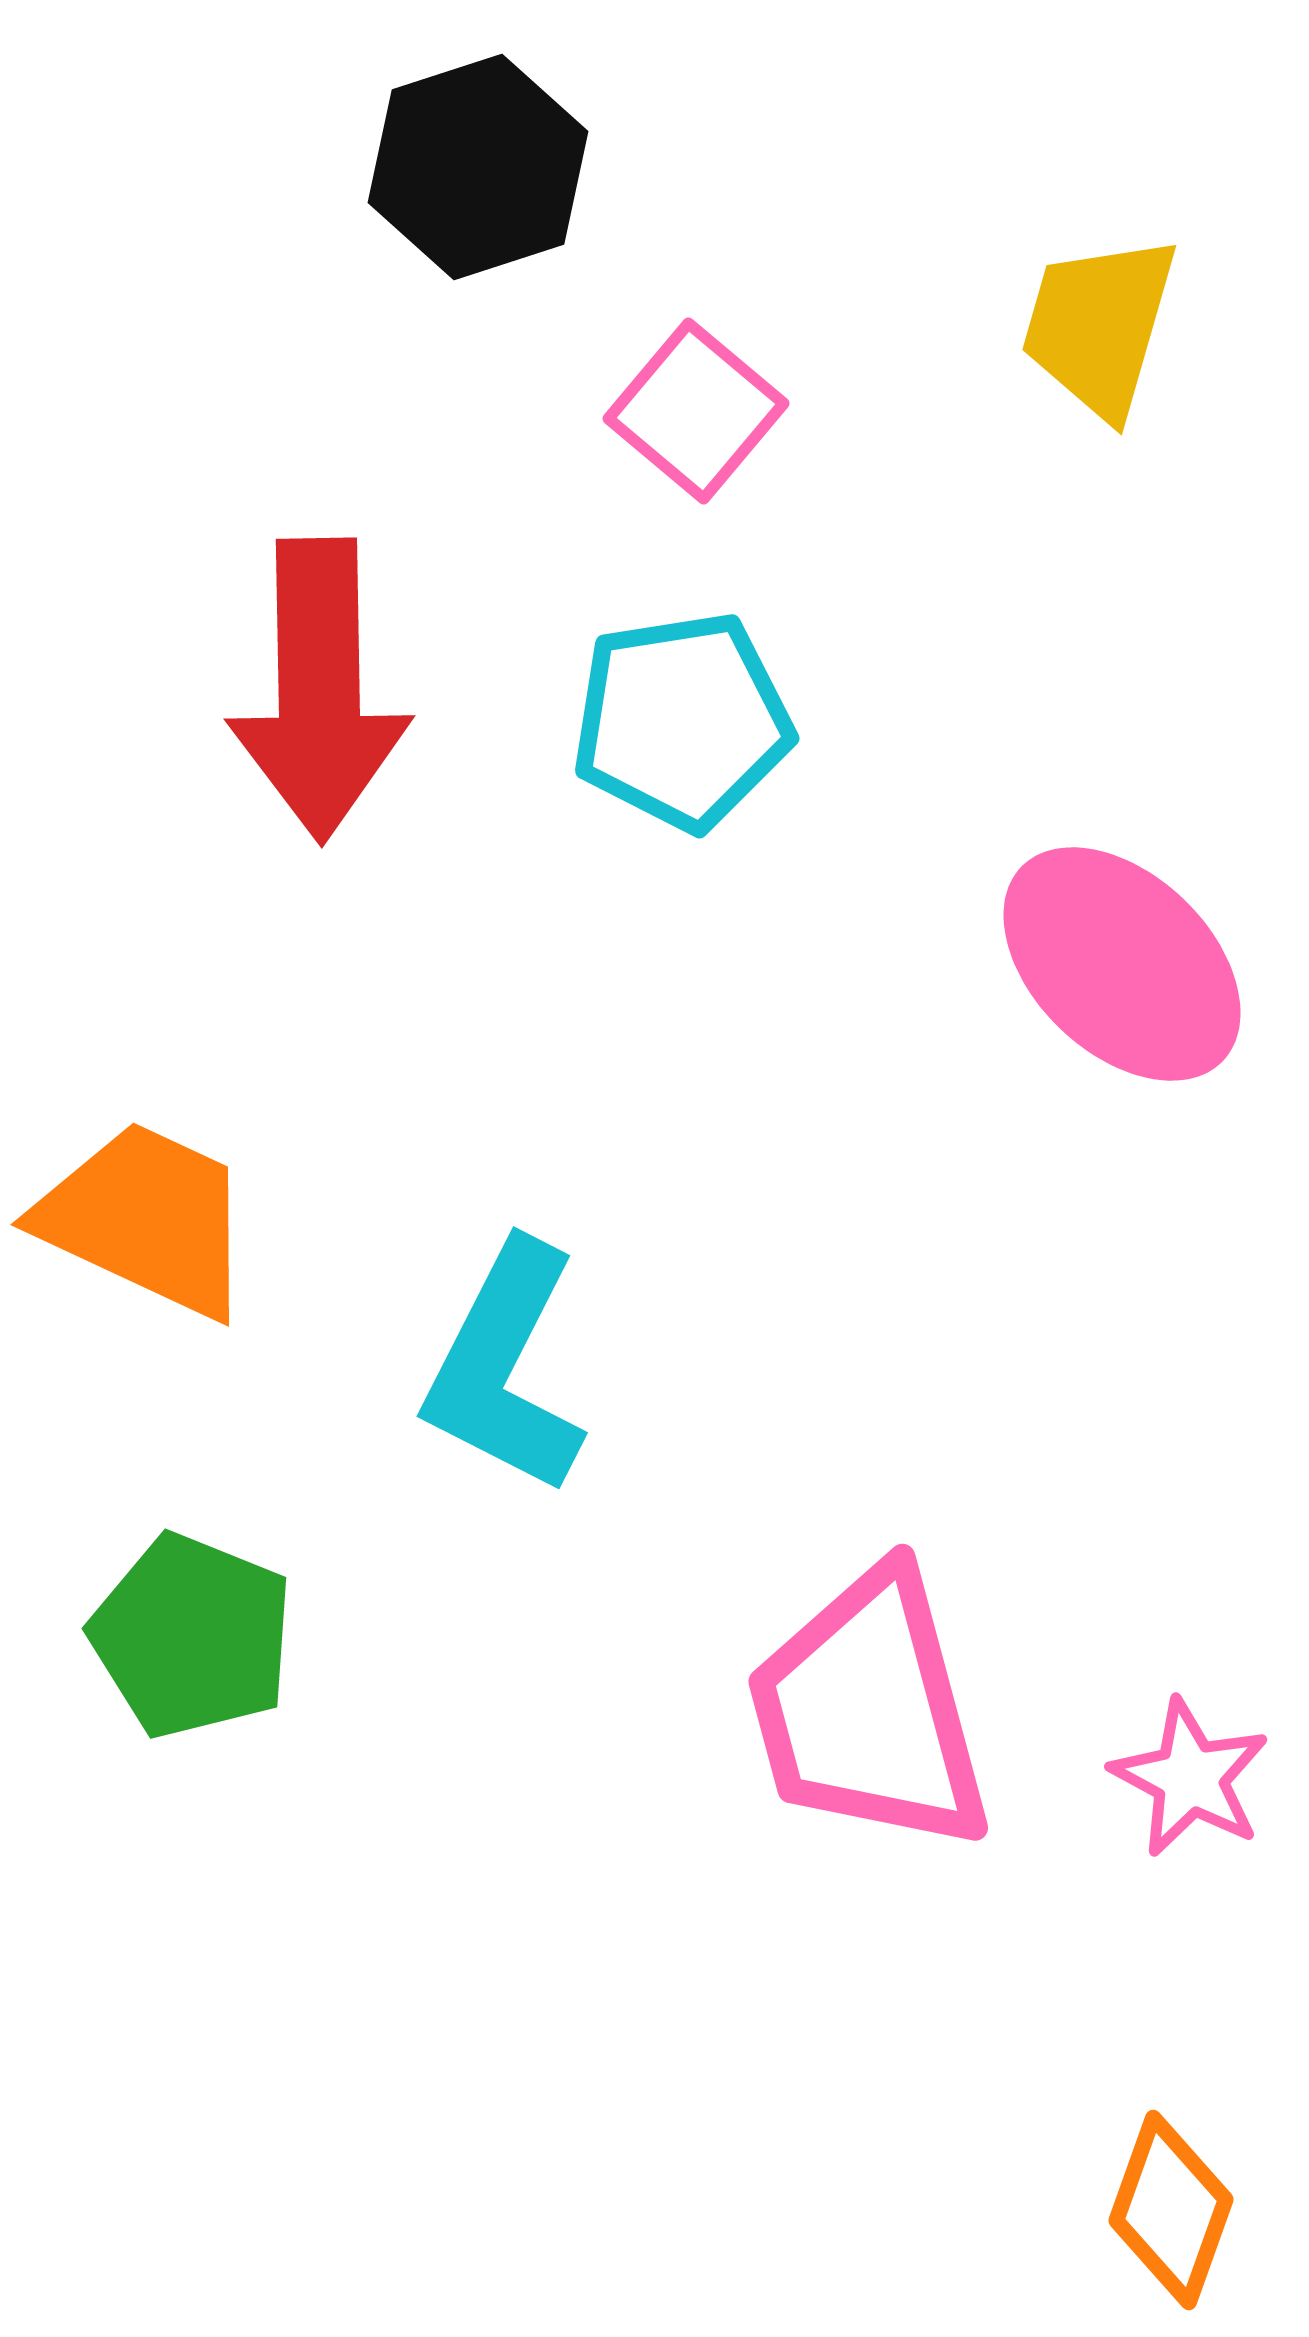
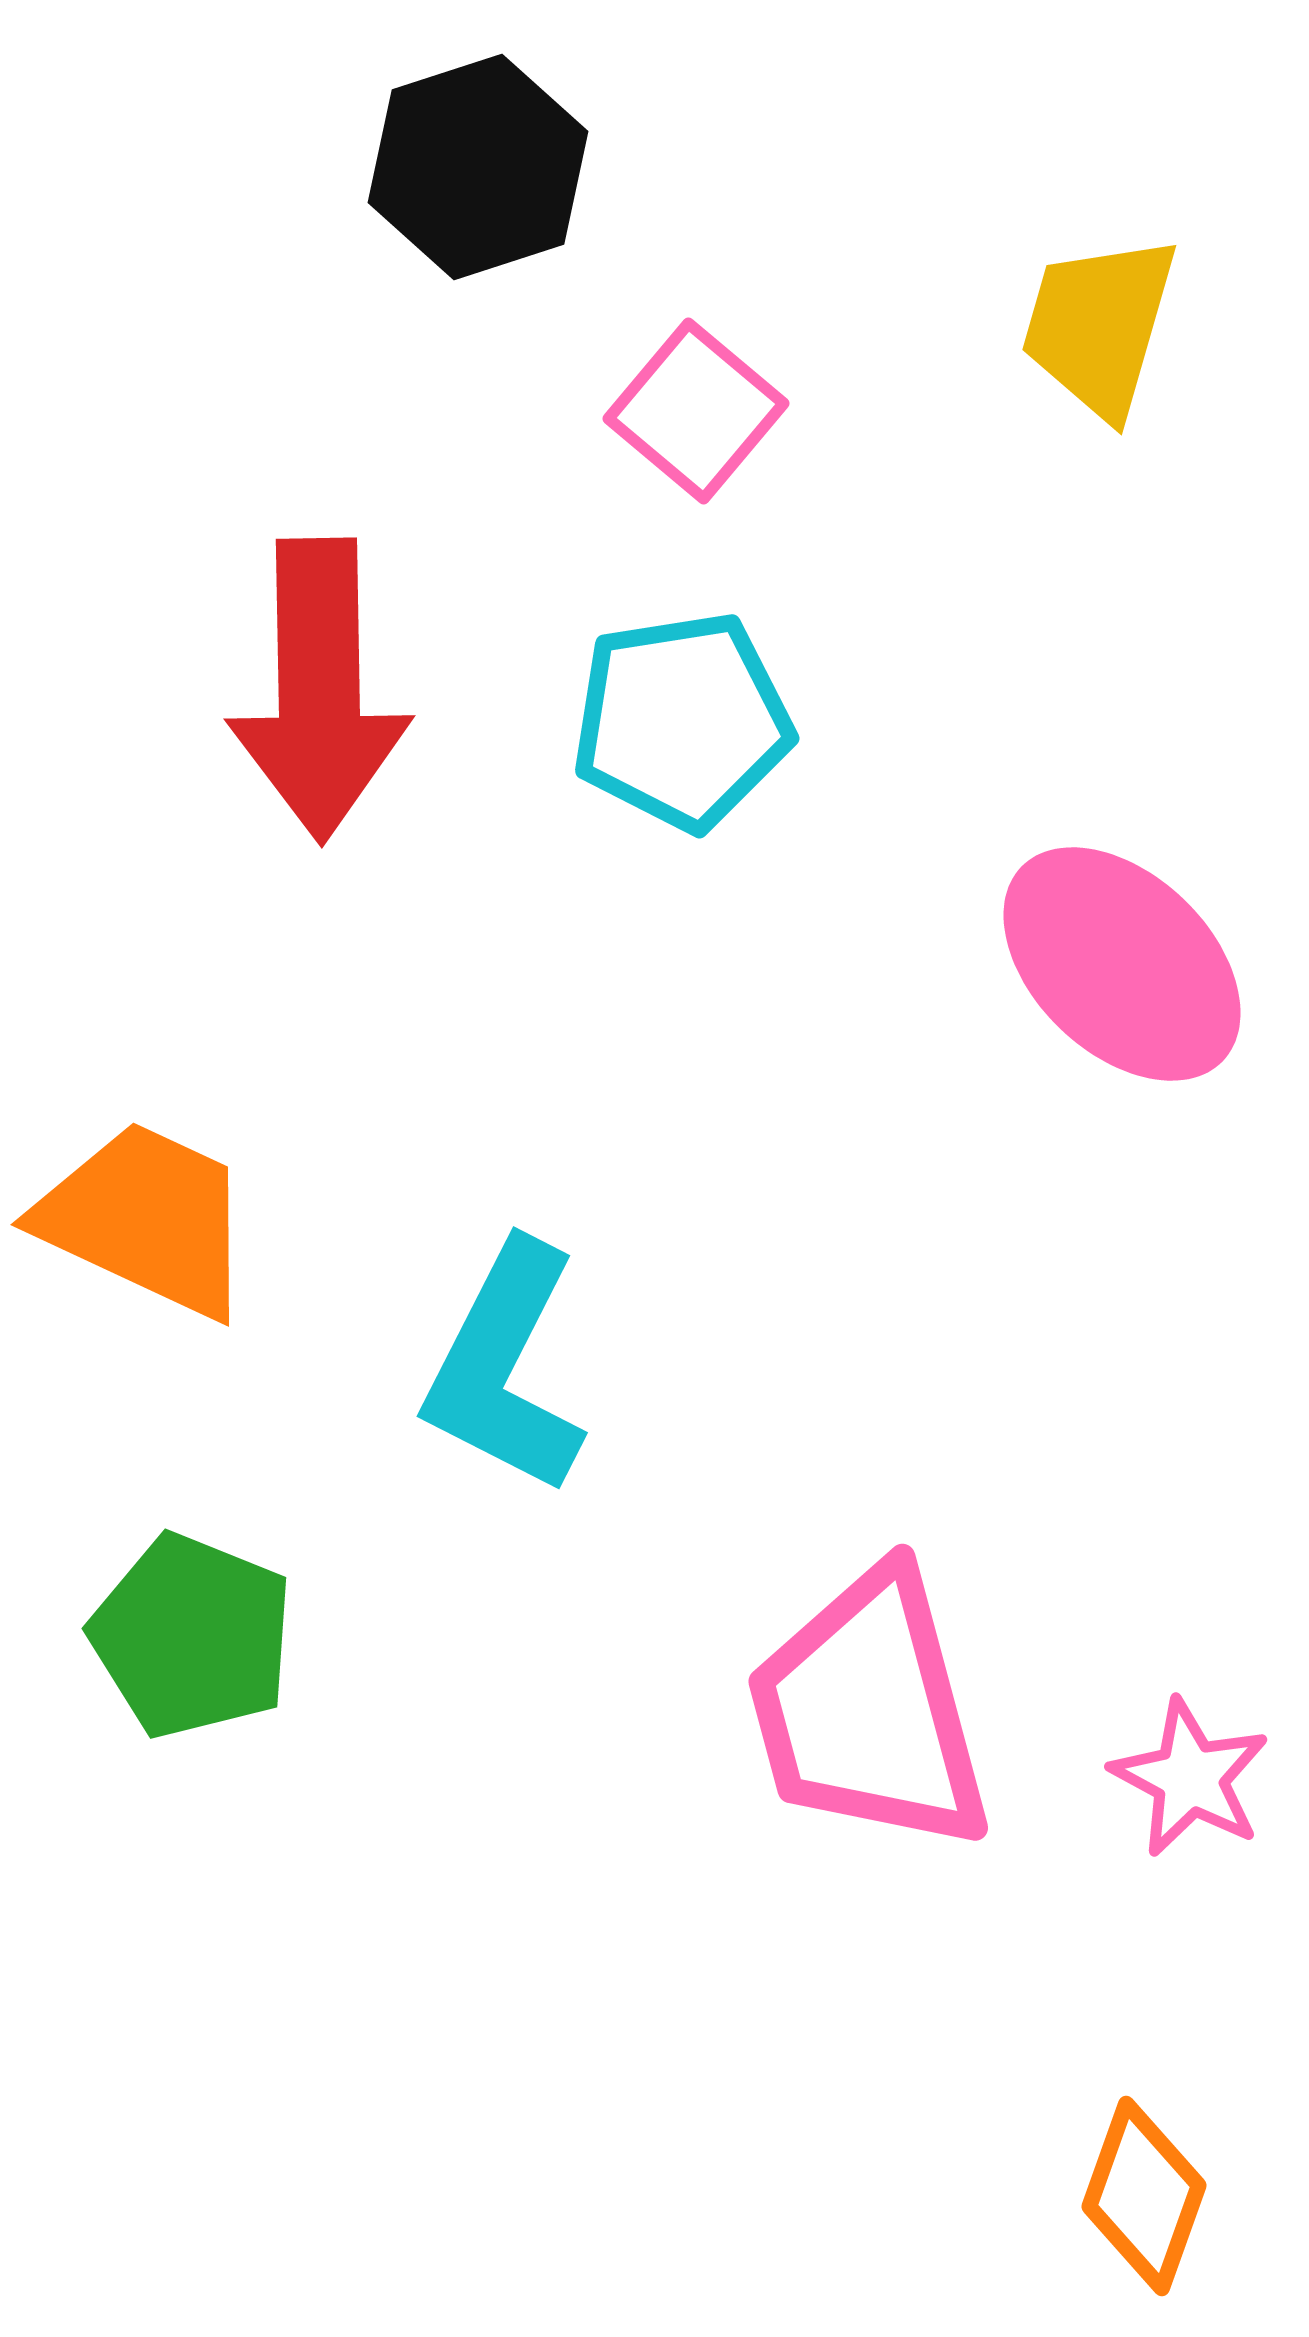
orange diamond: moved 27 px left, 14 px up
